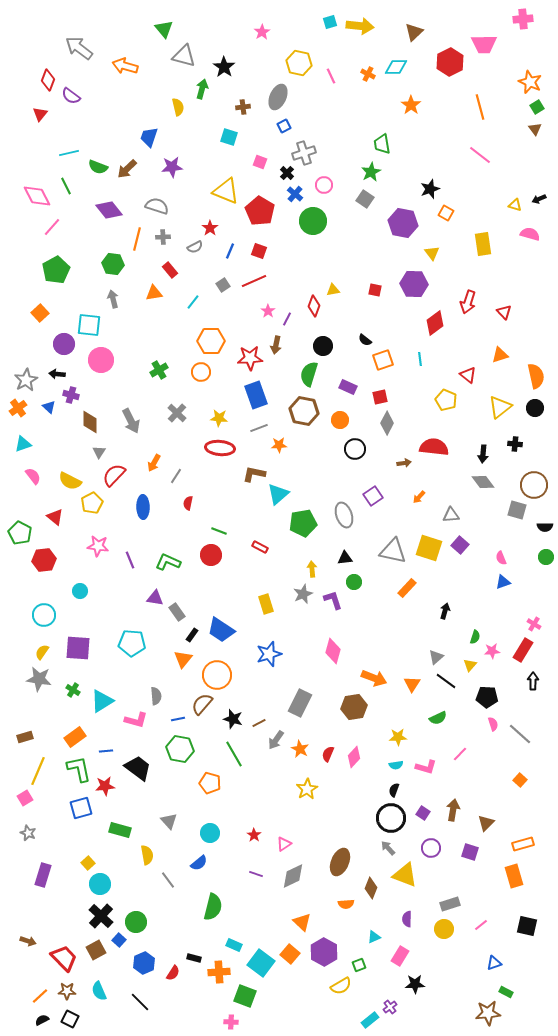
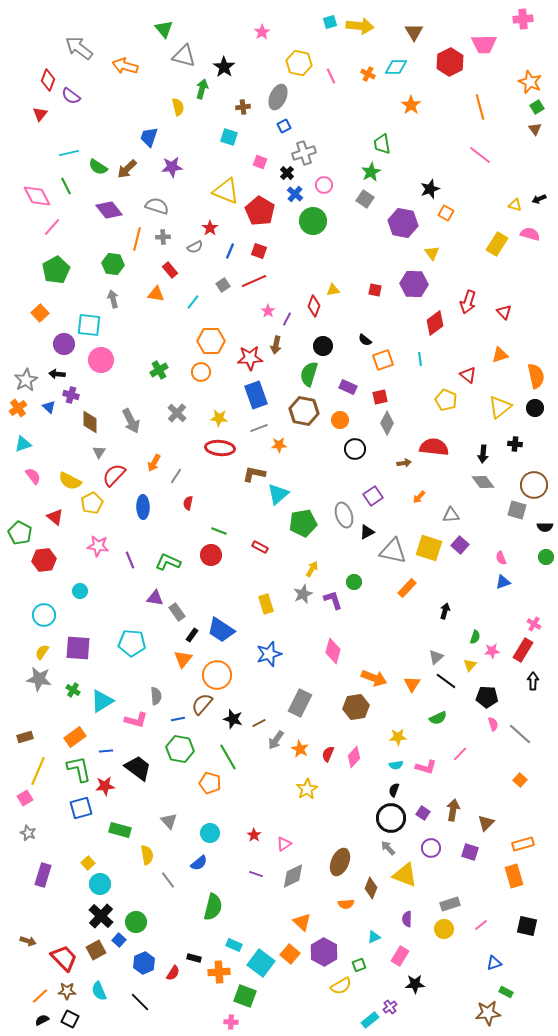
brown triangle at (414, 32): rotated 18 degrees counterclockwise
green semicircle at (98, 167): rotated 12 degrees clockwise
yellow rectangle at (483, 244): moved 14 px right; rotated 40 degrees clockwise
orange triangle at (154, 293): moved 2 px right, 1 px down; rotated 18 degrees clockwise
black triangle at (345, 558): moved 22 px right, 26 px up; rotated 21 degrees counterclockwise
yellow arrow at (312, 569): rotated 35 degrees clockwise
brown hexagon at (354, 707): moved 2 px right
green line at (234, 754): moved 6 px left, 3 px down
